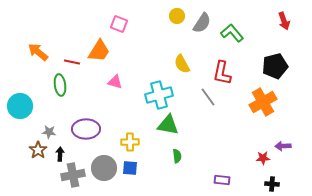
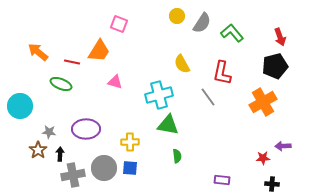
red arrow: moved 4 px left, 16 px down
green ellipse: moved 1 px right, 1 px up; rotated 60 degrees counterclockwise
